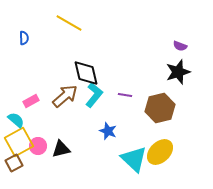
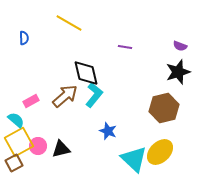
purple line: moved 48 px up
brown hexagon: moved 4 px right
